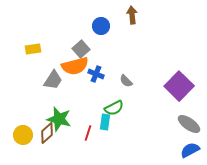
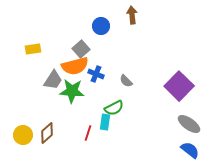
green star: moved 13 px right, 28 px up; rotated 10 degrees counterclockwise
blue semicircle: rotated 66 degrees clockwise
